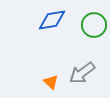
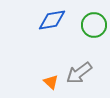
gray arrow: moved 3 px left
